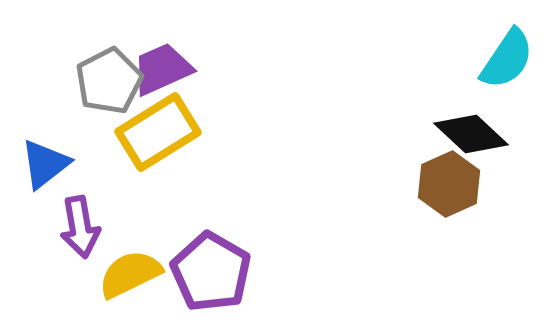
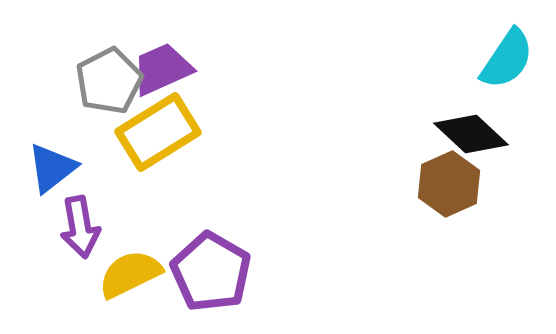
blue triangle: moved 7 px right, 4 px down
